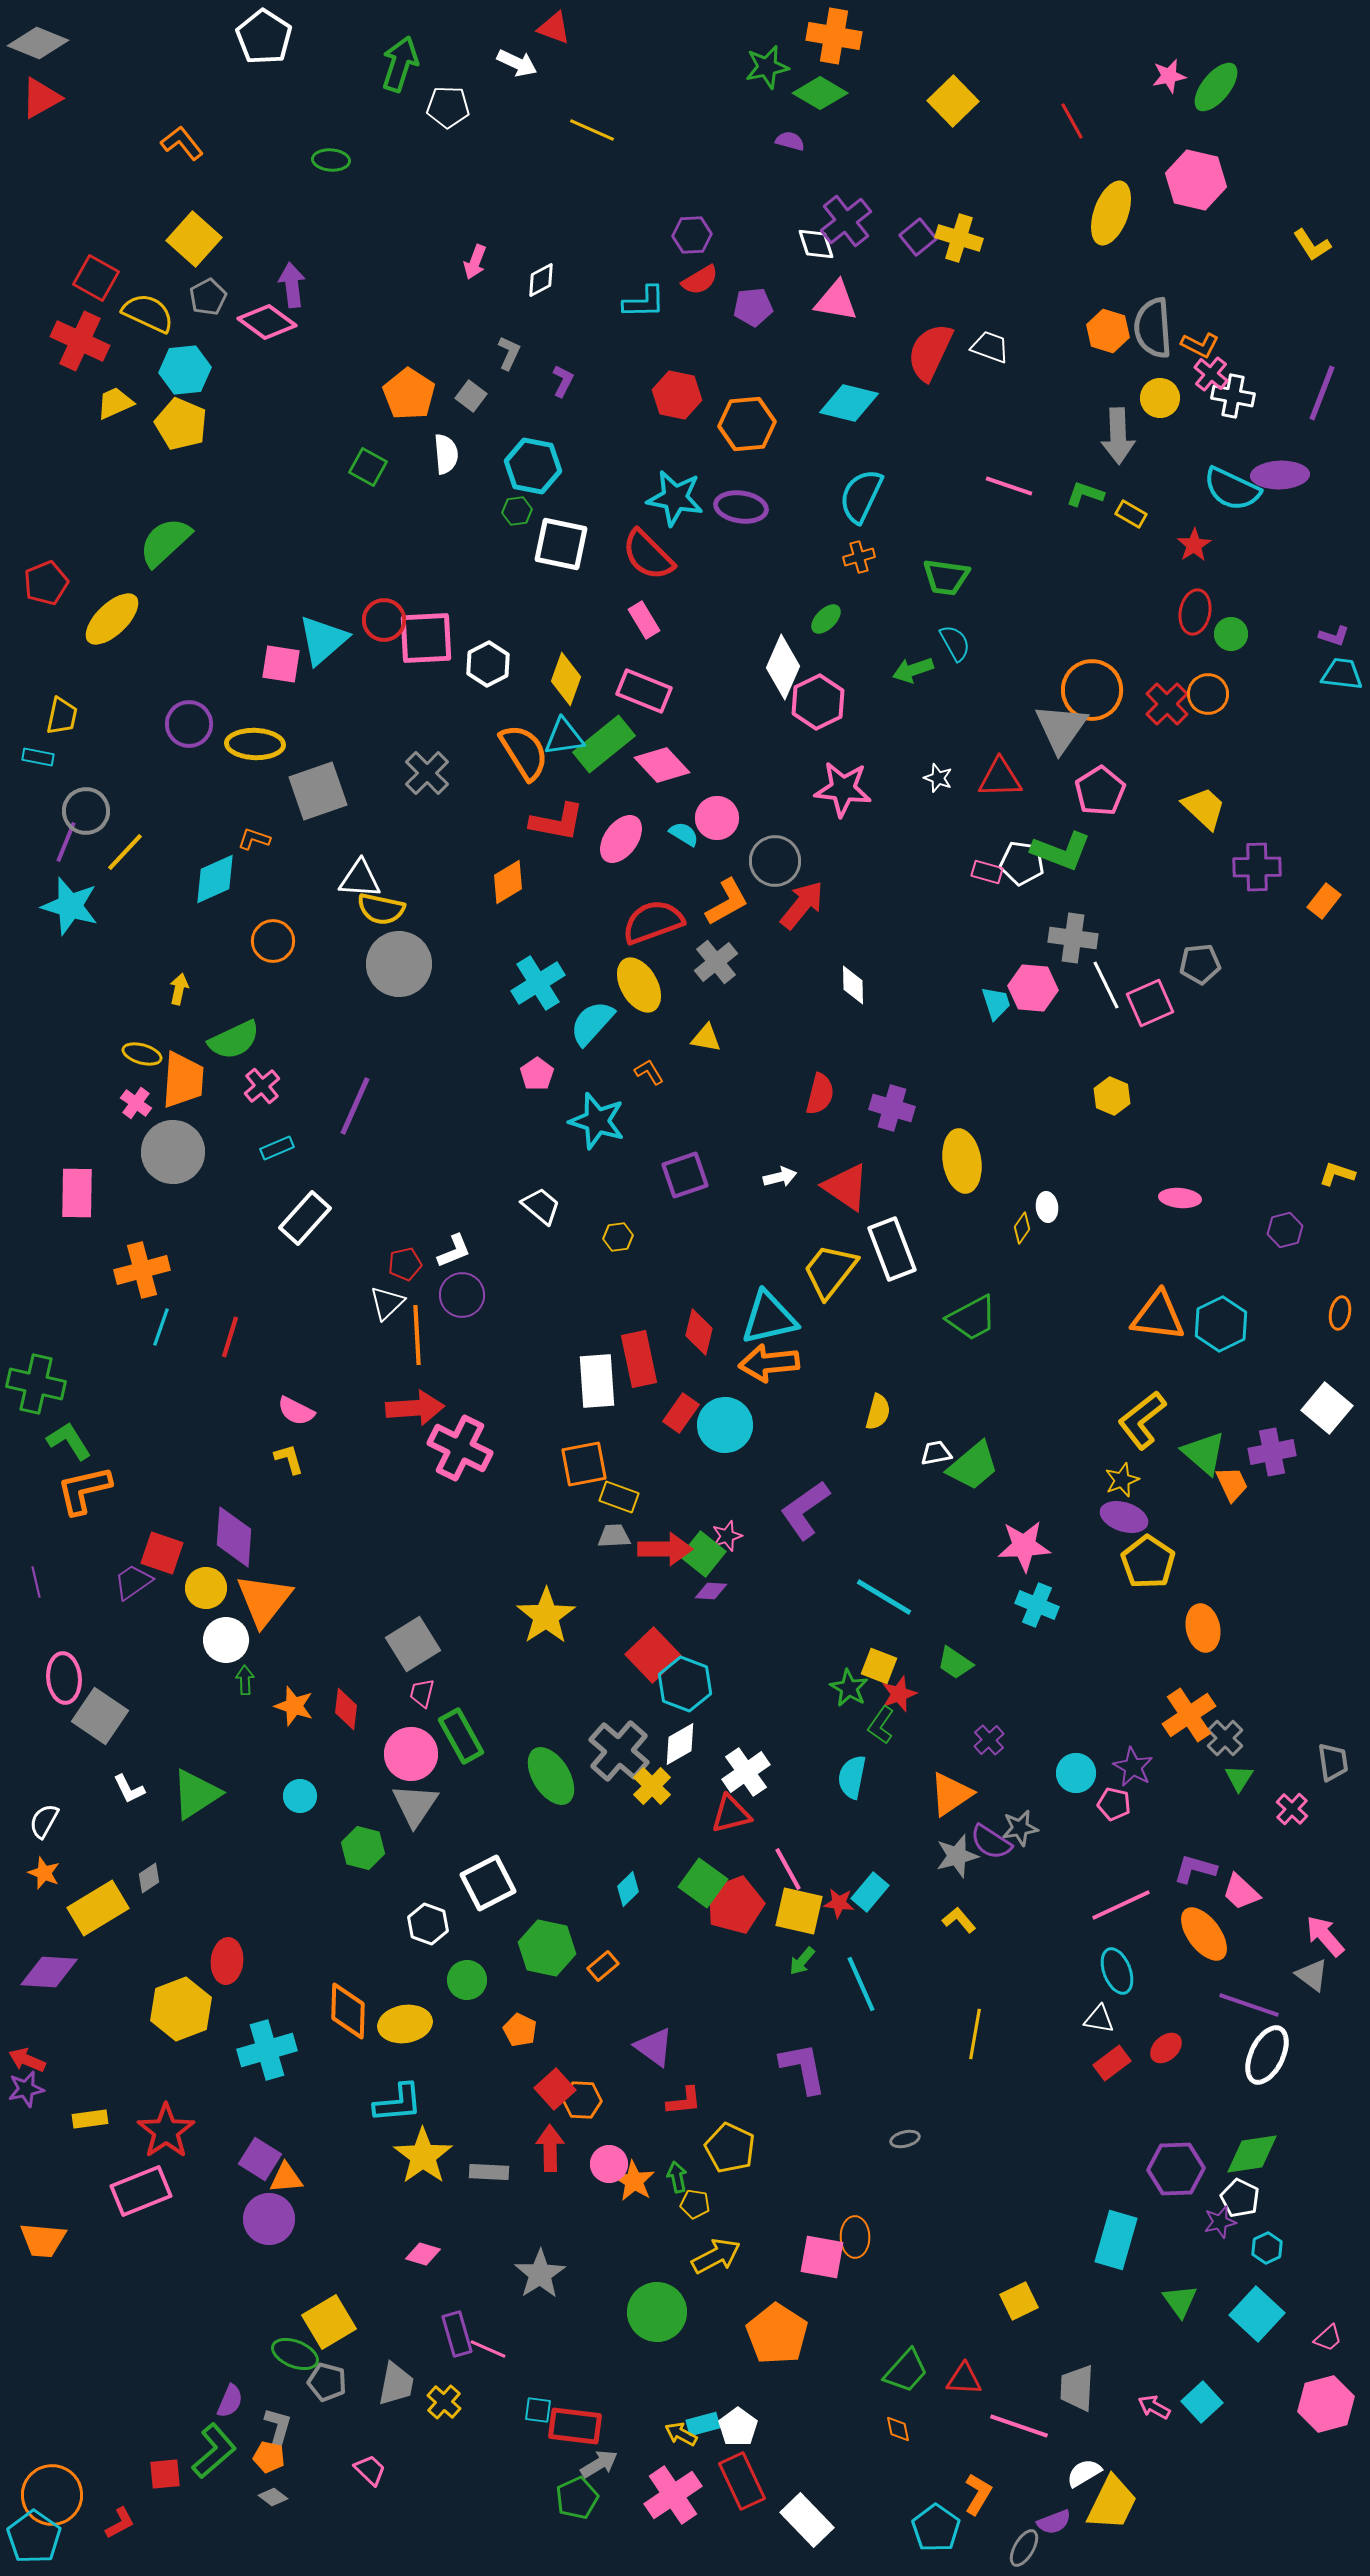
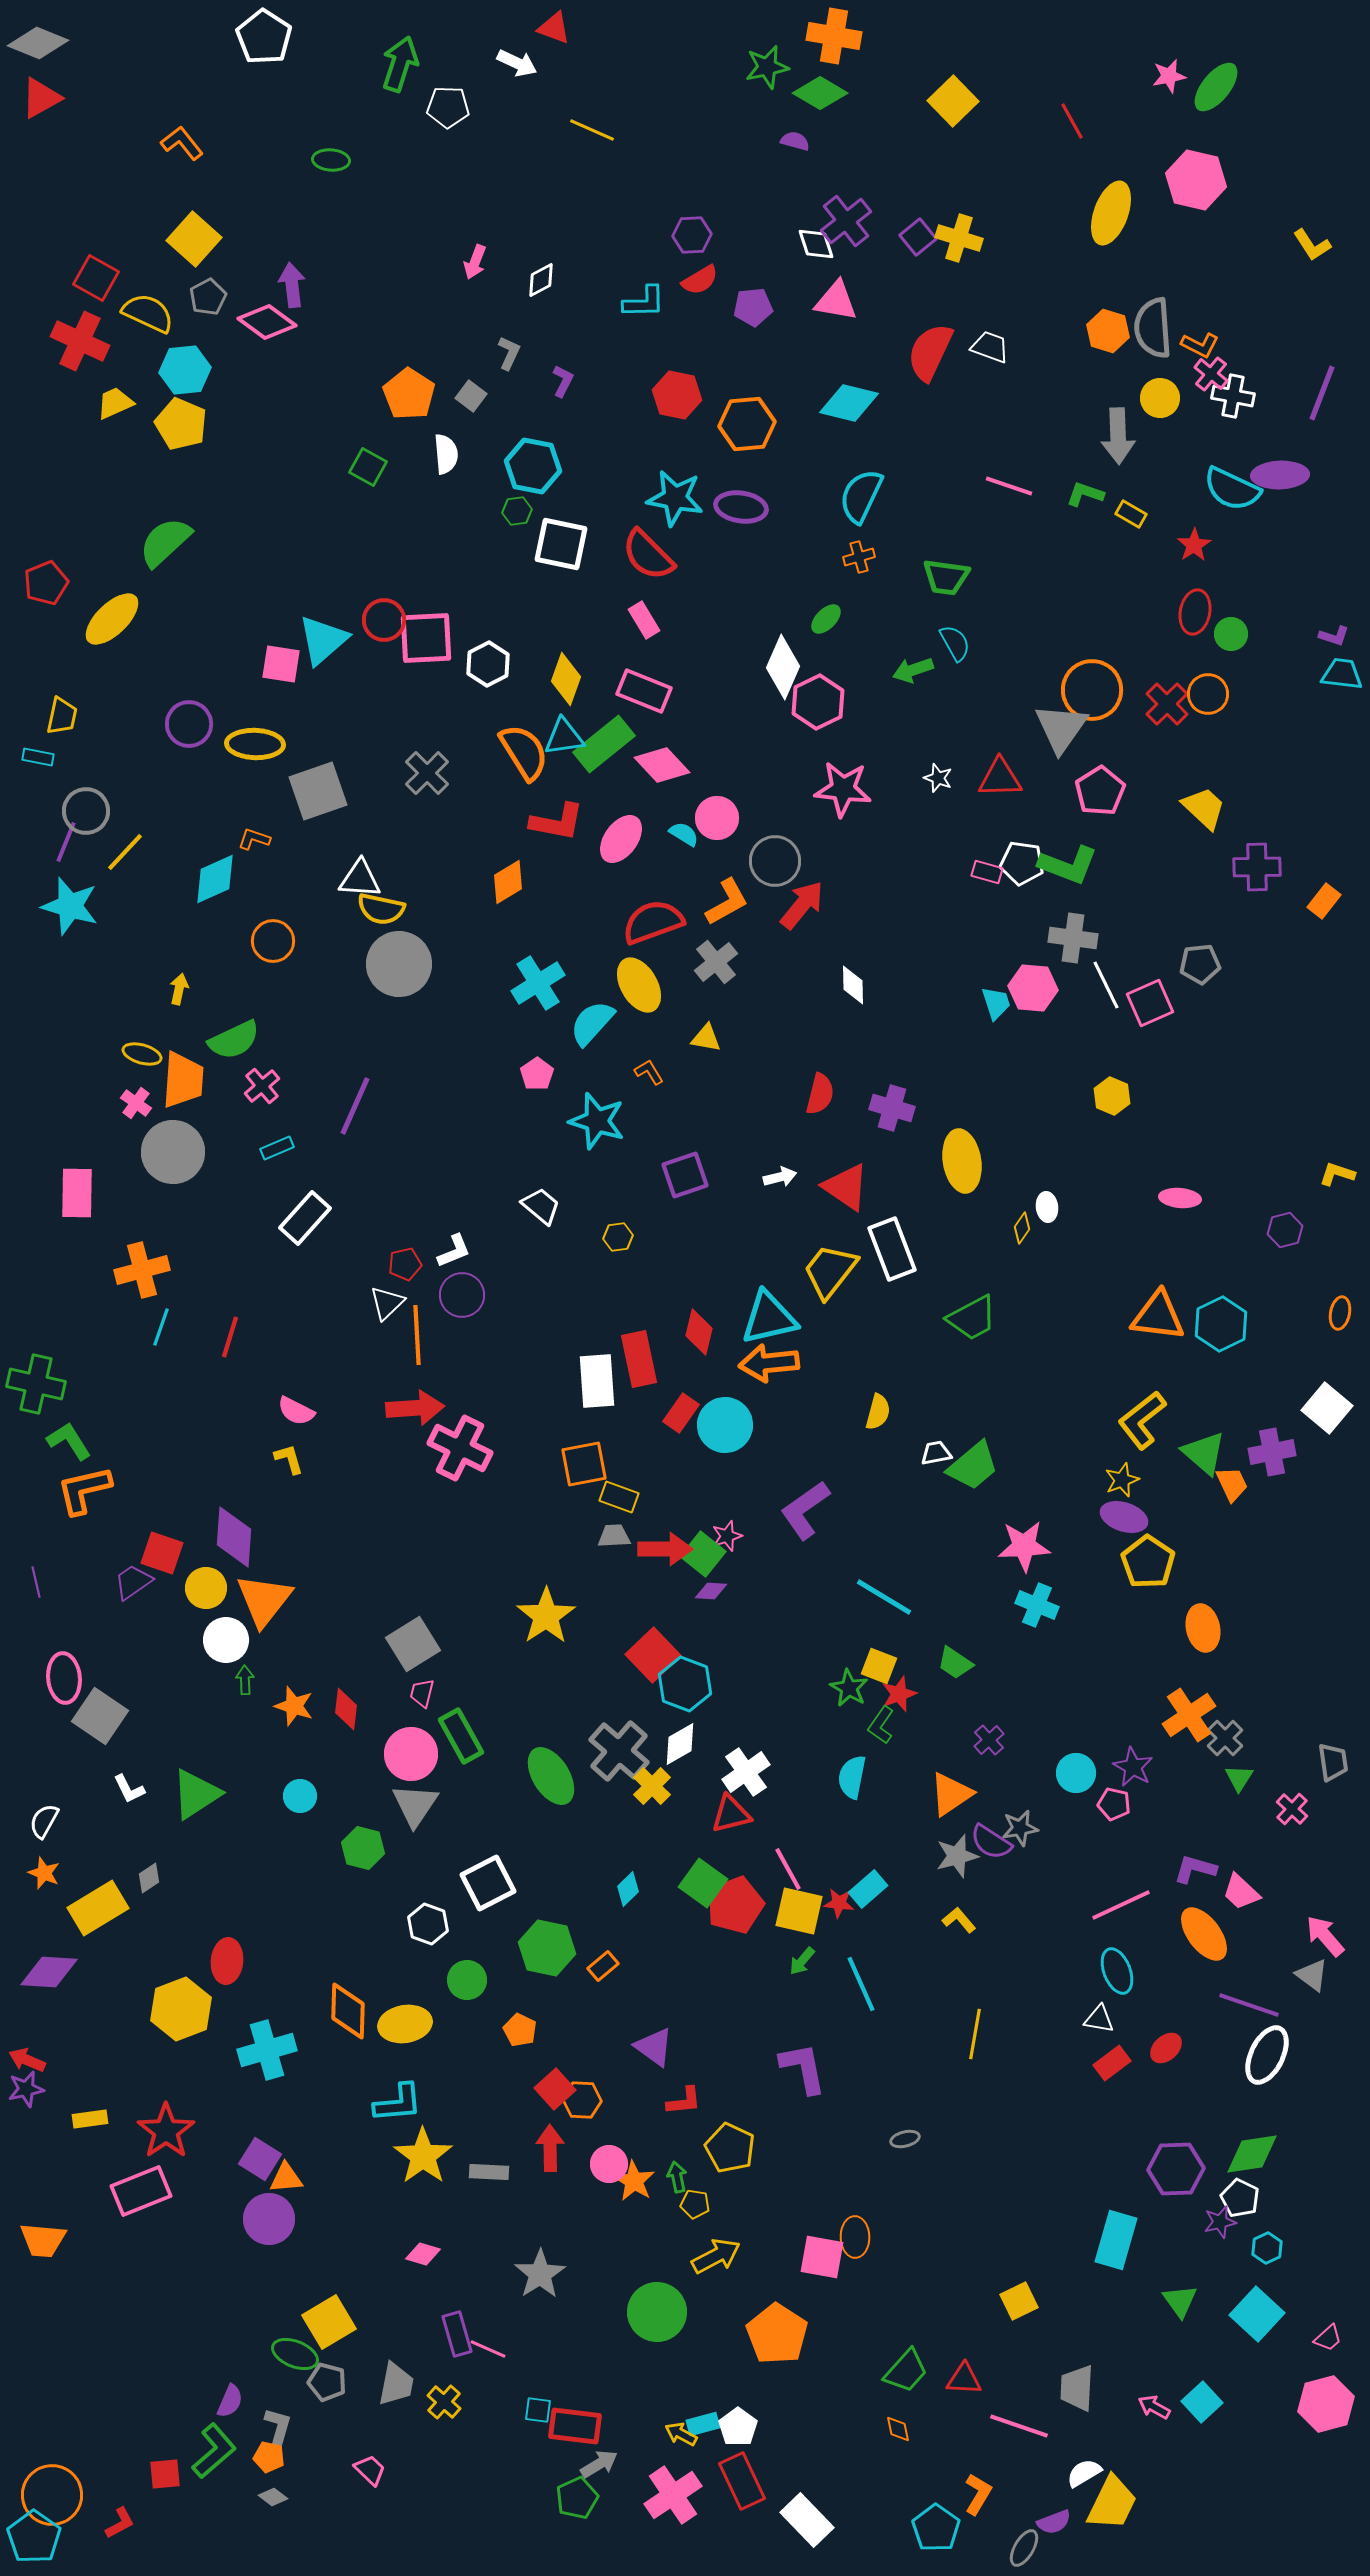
purple semicircle at (790, 141): moved 5 px right
green L-shape at (1061, 851): moved 7 px right, 14 px down
cyan rectangle at (870, 1892): moved 2 px left, 3 px up; rotated 9 degrees clockwise
